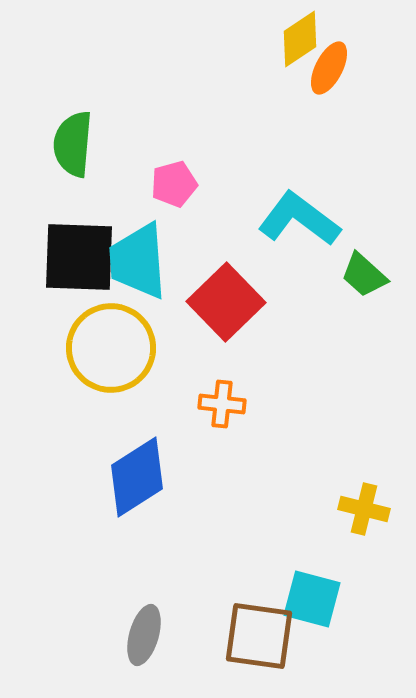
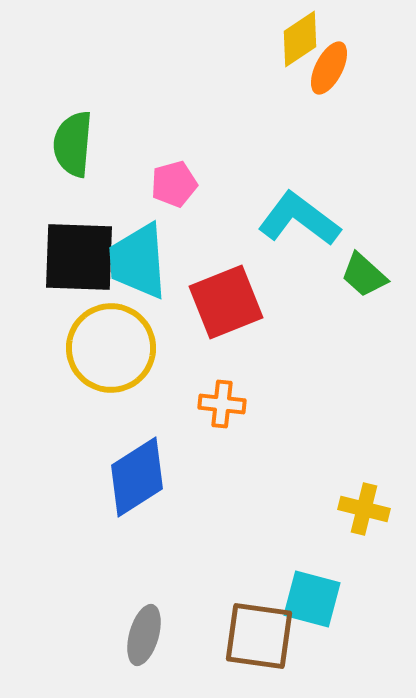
red square: rotated 22 degrees clockwise
